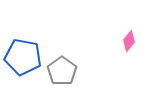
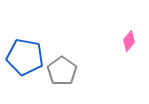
blue pentagon: moved 2 px right
